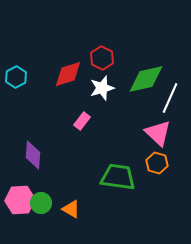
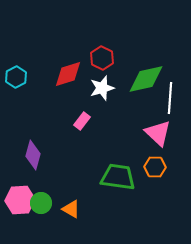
white line: rotated 20 degrees counterclockwise
purple diamond: rotated 12 degrees clockwise
orange hexagon: moved 2 px left, 4 px down; rotated 15 degrees counterclockwise
